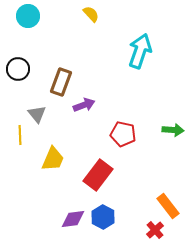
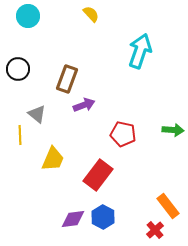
brown rectangle: moved 6 px right, 3 px up
gray triangle: rotated 12 degrees counterclockwise
